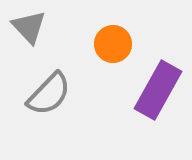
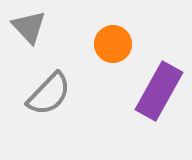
purple rectangle: moved 1 px right, 1 px down
